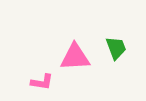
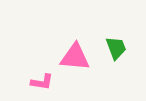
pink triangle: rotated 8 degrees clockwise
